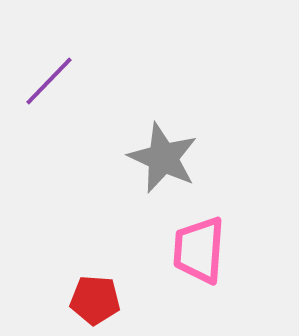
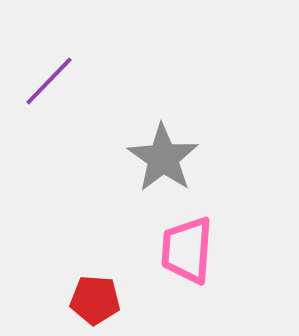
gray star: rotated 10 degrees clockwise
pink trapezoid: moved 12 px left
